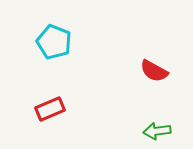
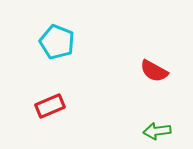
cyan pentagon: moved 3 px right
red rectangle: moved 3 px up
